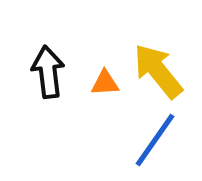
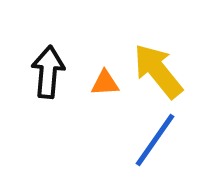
black arrow: rotated 12 degrees clockwise
